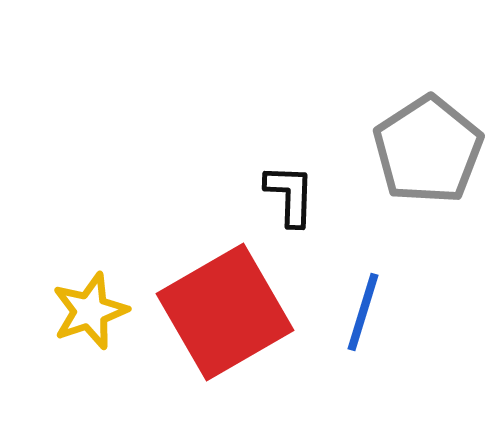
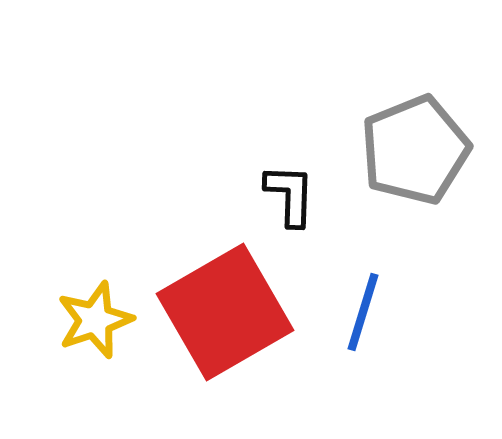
gray pentagon: moved 13 px left; rotated 11 degrees clockwise
yellow star: moved 5 px right, 9 px down
